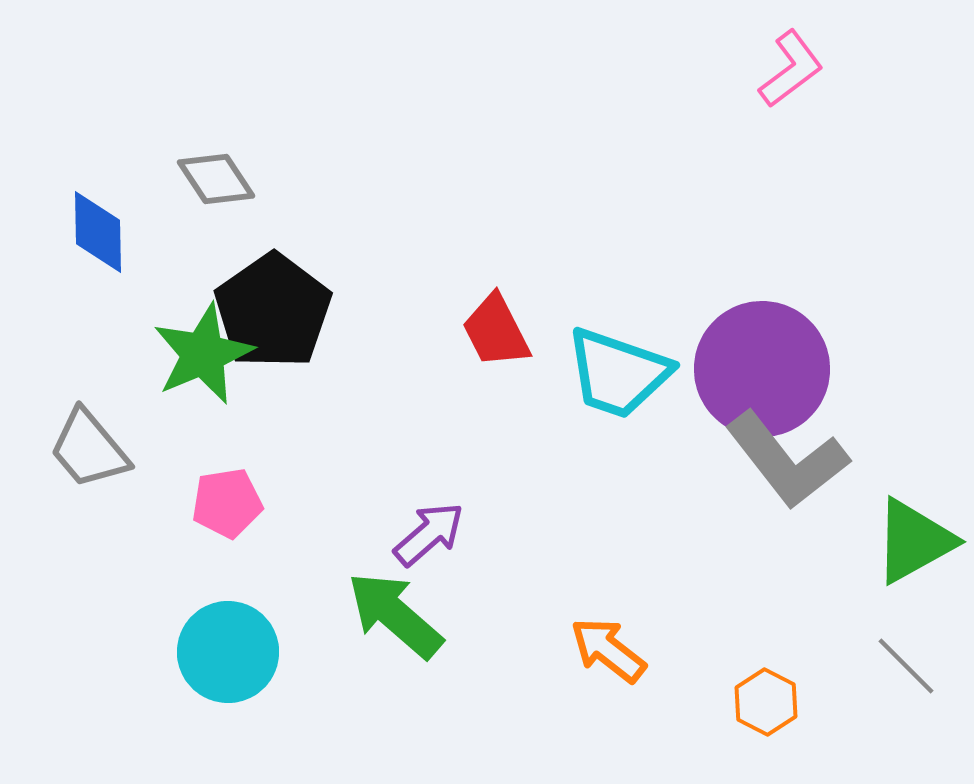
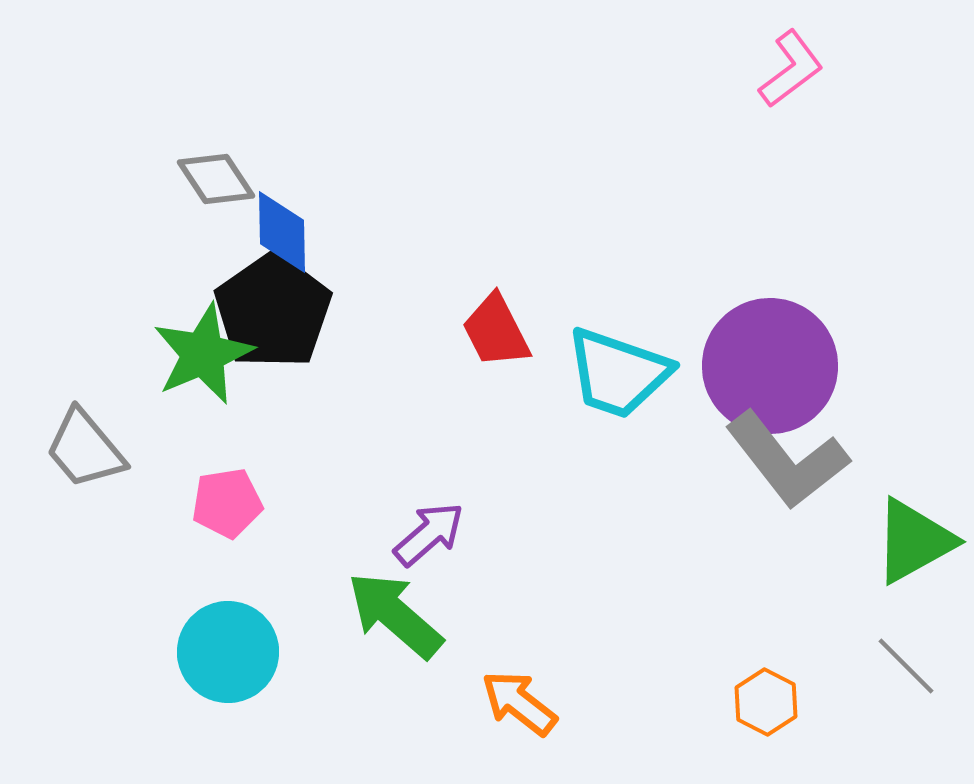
blue diamond: moved 184 px right
purple circle: moved 8 px right, 3 px up
gray trapezoid: moved 4 px left
orange arrow: moved 89 px left, 53 px down
